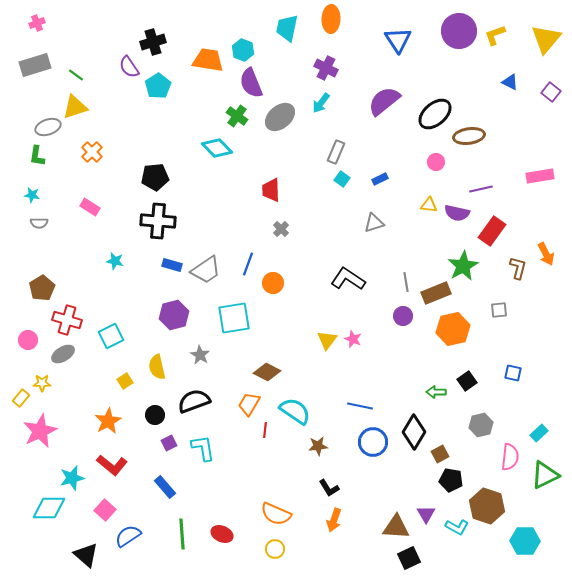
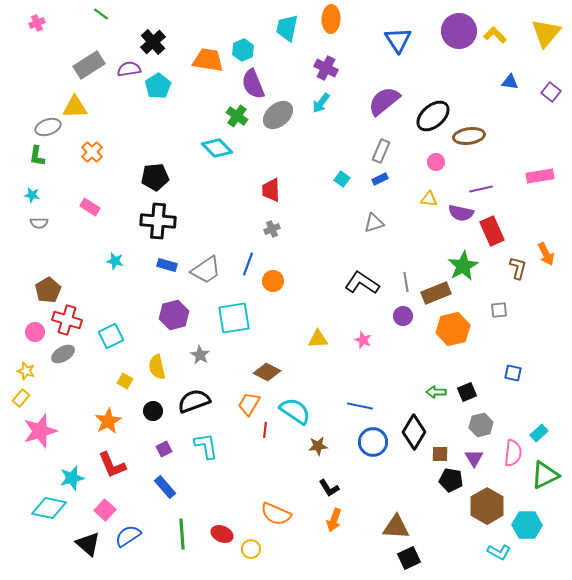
yellow L-shape at (495, 35): rotated 65 degrees clockwise
yellow triangle at (546, 39): moved 6 px up
black cross at (153, 42): rotated 25 degrees counterclockwise
cyan hexagon at (243, 50): rotated 15 degrees clockwise
gray rectangle at (35, 65): moved 54 px right; rotated 16 degrees counterclockwise
purple semicircle at (129, 67): moved 2 px down; rotated 115 degrees clockwise
green line at (76, 75): moved 25 px right, 61 px up
blue triangle at (510, 82): rotated 18 degrees counterclockwise
purple semicircle at (251, 83): moved 2 px right, 1 px down
yellow triangle at (75, 107): rotated 16 degrees clockwise
black ellipse at (435, 114): moved 2 px left, 2 px down
gray ellipse at (280, 117): moved 2 px left, 2 px up
gray rectangle at (336, 152): moved 45 px right, 1 px up
yellow triangle at (429, 205): moved 6 px up
purple semicircle at (457, 213): moved 4 px right
gray cross at (281, 229): moved 9 px left; rotated 21 degrees clockwise
red rectangle at (492, 231): rotated 60 degrees counterclockwise
blue rectangle at (172, 265): moved 5 px left
black L-shape at (348, 279): moved 14 px right, 4 px down
orange circle at (273, 283): moved 2 px up
brown pentagon at (42, 288): moved 6 px right, 2 px down
pink star at (353, 339): moved 10 px right, 1 px down
pink circle at (28, 340): moved 7 px right, 8 px up
yellow triangle at (327, 340): moved 9 px left, 1 px up; rotated 50 degrees clockwise
yellow square at (125, 381): rotated 28 degrees counterclockwise
black square at (467, 381): moved 11 px down; rotated 12 degrees clockwise
yellow star at (42, 383): moved 16 px left, 12 px up; rotated 18 degrees clockwise
black circle at (155, 415): moved 2 px left, 4 px up
pink star at (40, 431): rotated 8 degrees clockwise
purple square at (169, 443): moved 5 px left, 6 px down
cyan L-shape at (203, 448): moved 3 px right, 2 px up
brown square at (440, 454): rotated 30 degrees clockwise
pink semicircle at (510, 457): moved 3 px right, 4 px up
red L-shape at (112, 465): rotated 28 degrees clockwise
brown hexagon at (487, 506): rotated 12 degrees clockwise
cyan diamond at (49, 508): rotated 12 degrees clockwise
purple triangle at (426, 514): moved 48 px right, 56 px up
cyan L-shape at (457, 527): moved 42 px right, 25 px down
cyan hexagon at (525, 541): moved 2 px right, 16 px up
yellow circle at (275, 549): moved 24 px left
black triangle at (86, 555): moved 2 px right, 11 px up
